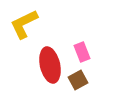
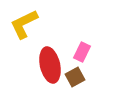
pink rectangle: rotated 48 degrees clockwise
brown square: moved 3 px left, 3 px up
